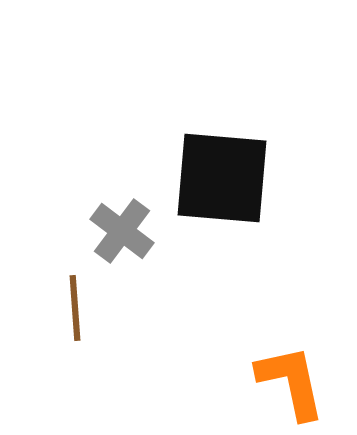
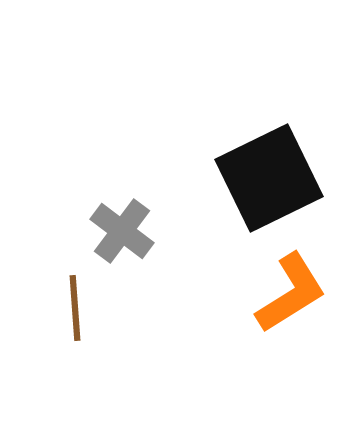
black square: moved 47 px right; rotated 31 degrees counterclockwise
orange L-shape: moved 89 px up; rotated 70 degrees clockwise
